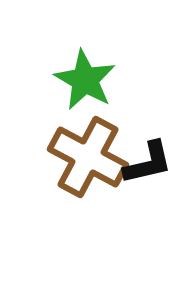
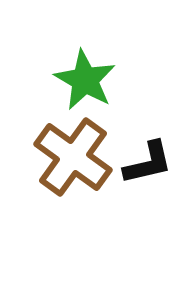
brown cross: moved 15 px left; rotated 8 degrees clockwise
